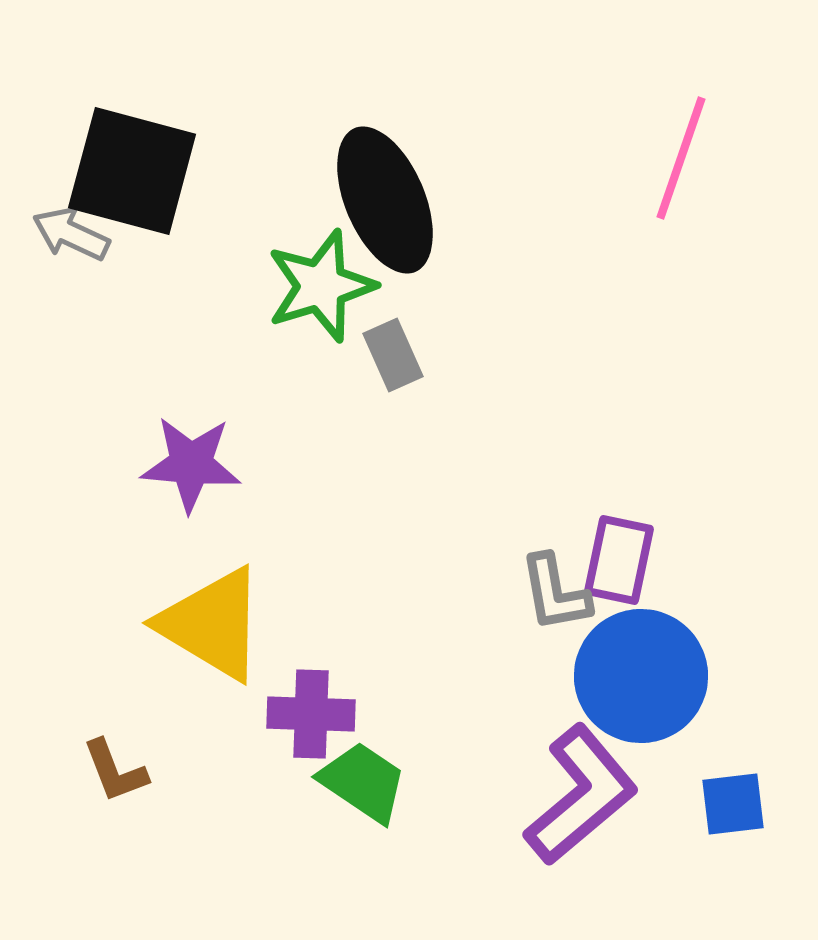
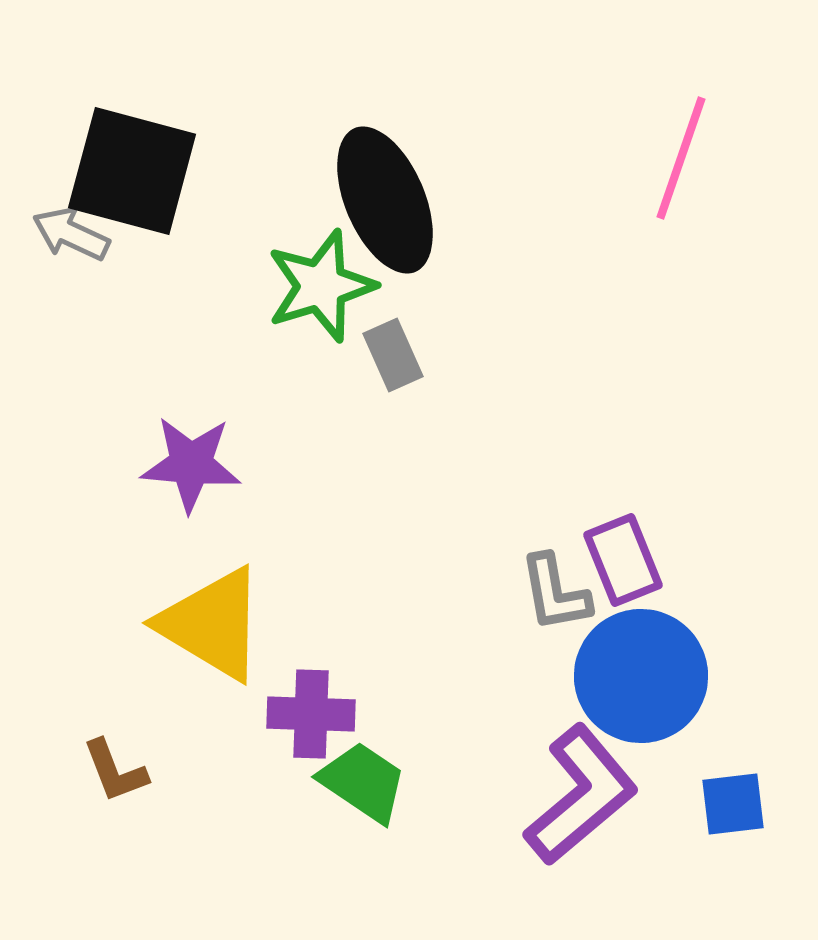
purple rectangle: moved 4 px right; rotated 34 degrees counterclockwise
